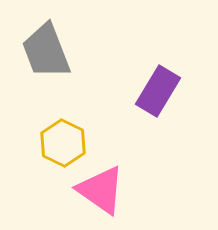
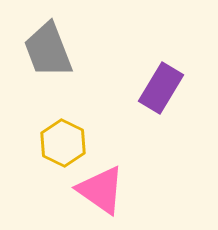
gray trapezoid: moved 2 px right, 1 px up
purple rectangle: moved 3 px right, 3 px up
